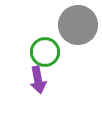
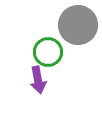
green circle: moved 3 px right
